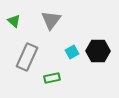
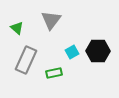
green triangle: moved 3 px right, 7 px down
gray rectangle: moved 1 px left, 3 px down
green rectangle: moved 2 px right, 5 px up
